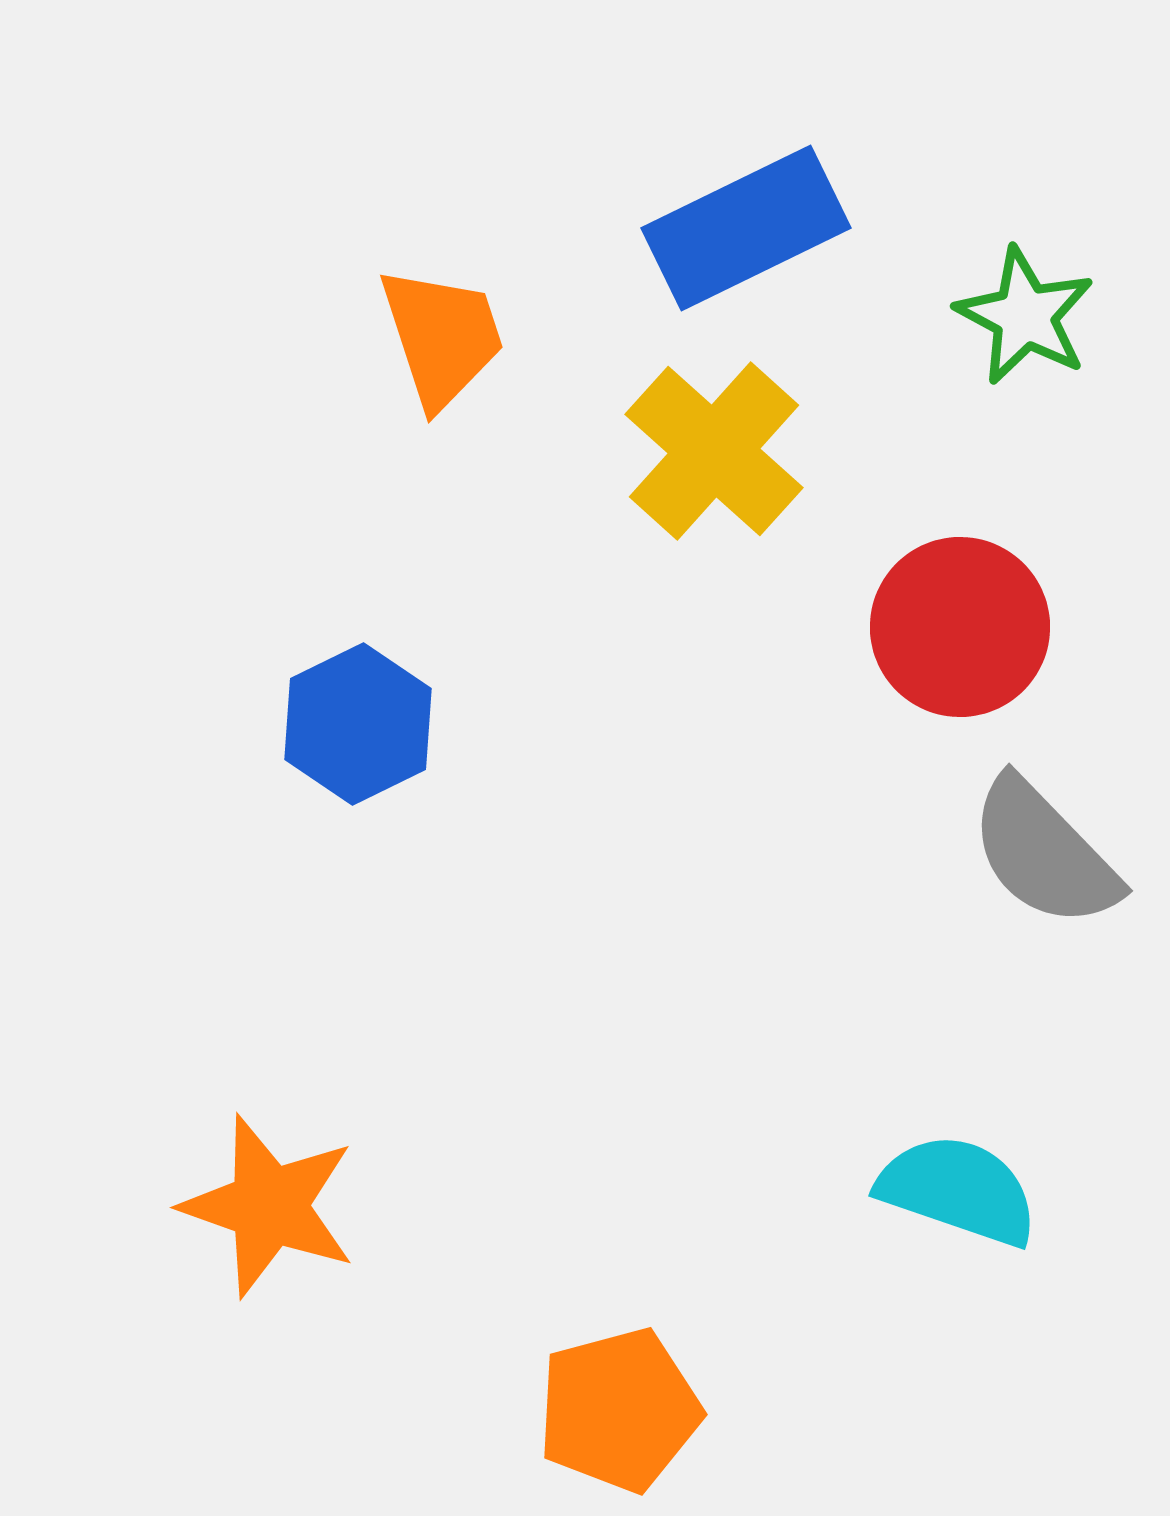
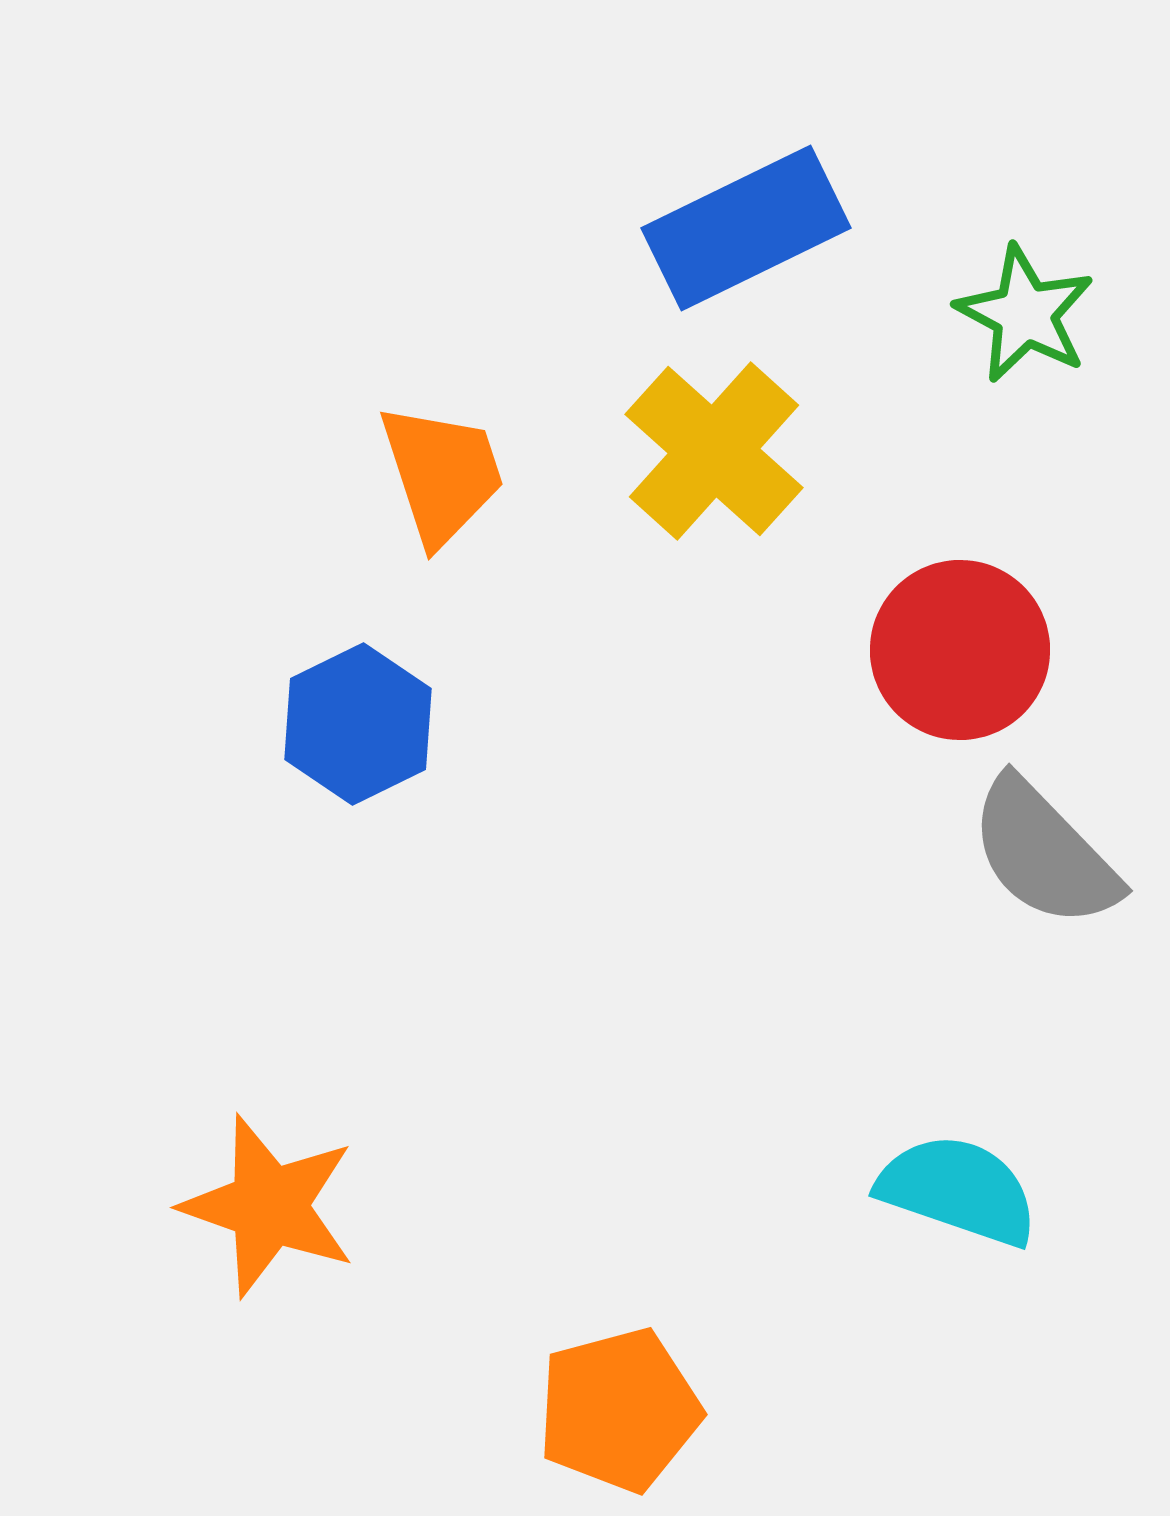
green star: moved 2 px up
orange trapezoid: moved 137 px down
red circle: moved 23 px down
